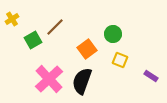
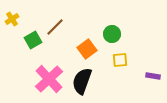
green circle: moved 1 px left
yellow square: rotated 28 degrees counterclockwise
purple rectangle: moved 2 px right; rotated 24 degrees counterclockwise
